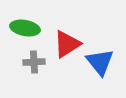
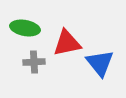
red triangle: moved 1 px up; rotated 20 degrees clockwise
blue triangle: moved 1 px down
